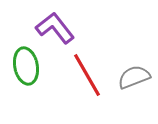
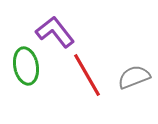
purple L-shape: moved 4 px down
